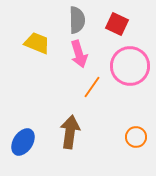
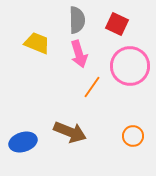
brown arrow: rotated 104 degrees clockwise
orange circle: moved 3 px left, 1 px up
blue ellipse: rotated 40 degrees clockwise
